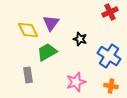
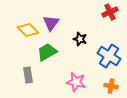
yellow diamond: rotated 20 degrees counterclockwise
pink star: rotated 30 degrees clockwise
